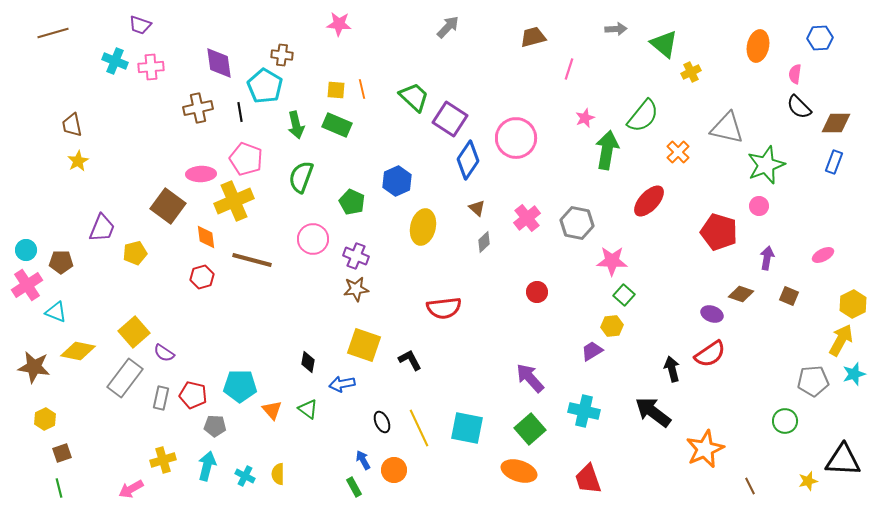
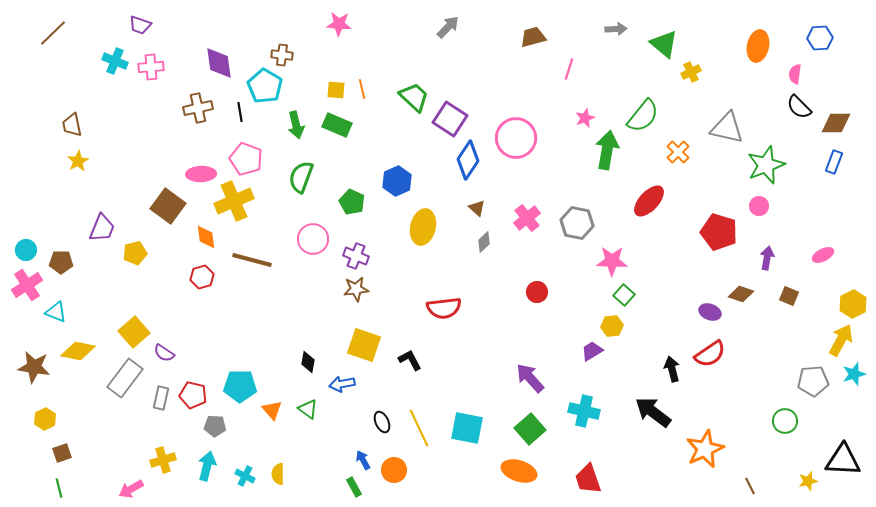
brown line at (53, 33): rotated 28 degrees counterclockwise
purple ellipse at (712, 314): moved 2 px left, 2 px up
